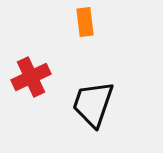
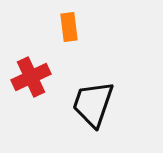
orange rectangle: moved 16 px left, 5 px down
